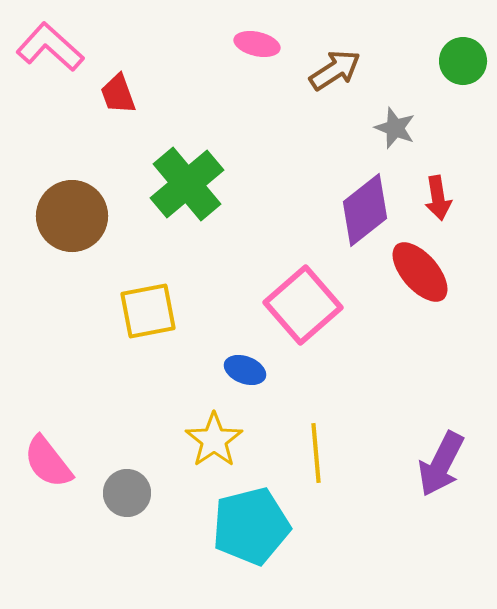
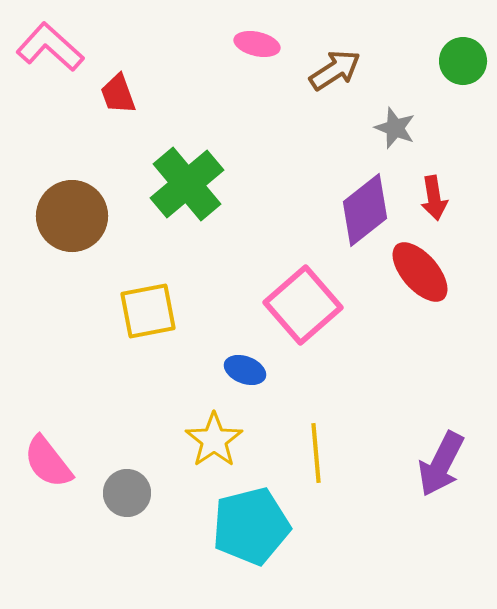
red arrow: moved 4 px left
